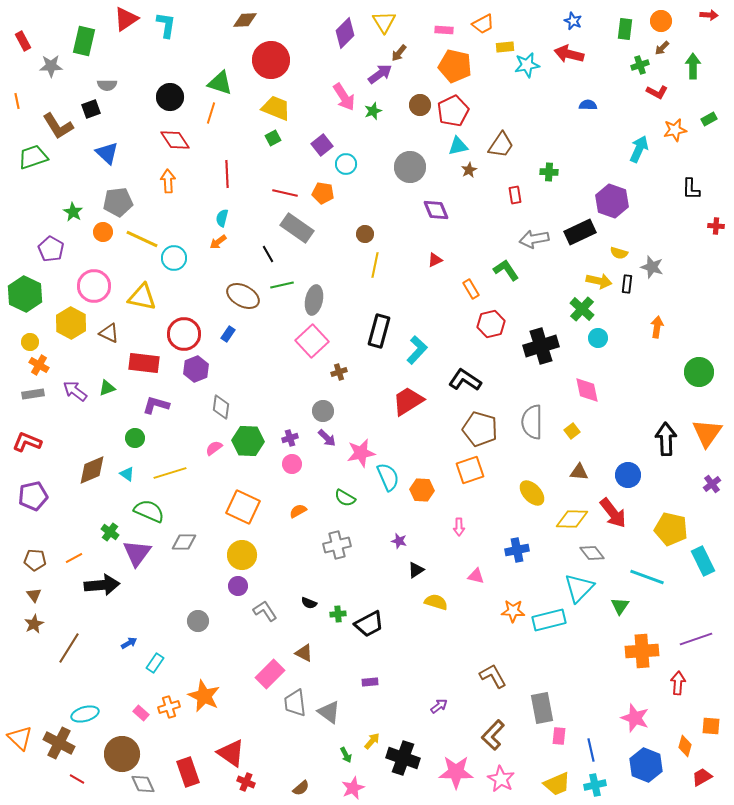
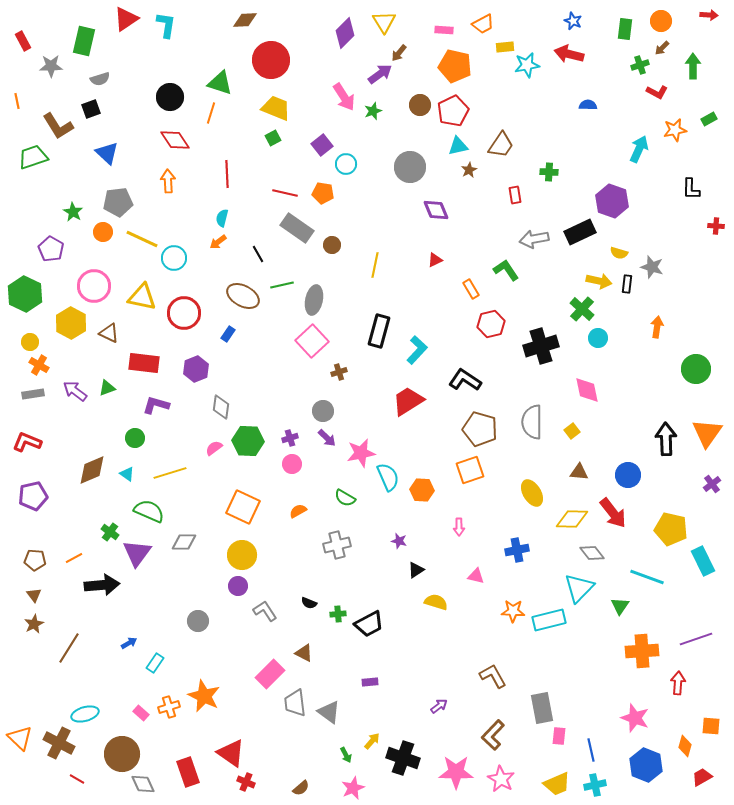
gray semicircle at (107, 85): moved 7 px left, 6 px up; rotated 18 degrees counterclockwise
brown circle at (365, 234): moved 33 px left, 11 px down
black line at (268, 254): moved 10 px left
red circle at (184, 334): moved 21 px up
green circle at (699, 372): moved 3 px left, 3 px up
yellow ellipse at (532, 493): rotated 12 degrees clockwise
